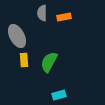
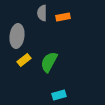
orange rectangle: moved 1 px left
gray ellipse: rotated 35 degrees clockwise
yellow rectangle: rotated 56 degrees clockwise
